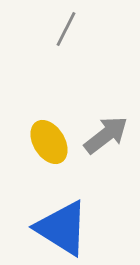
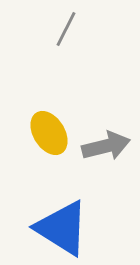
gray arrow: moved 11 px down; rotated 24 degrees clockwise
yellow ellipse: moved 9 px up
